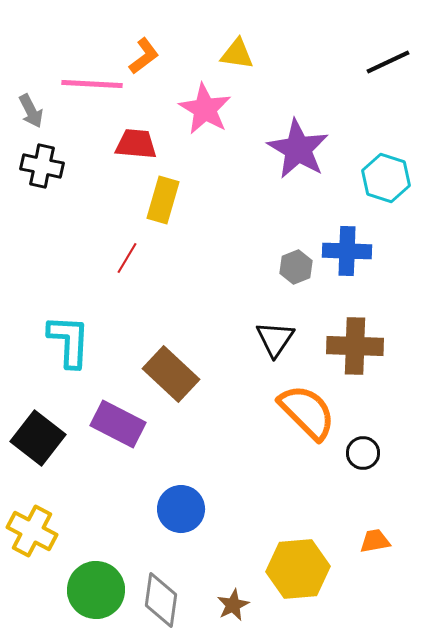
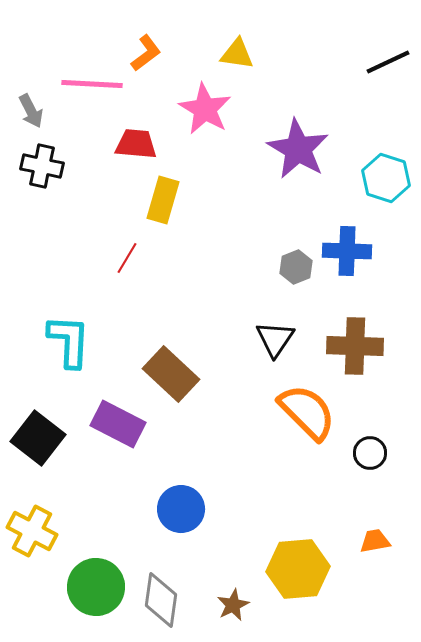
orange L-shape: moved 2 px right, 3 px up
black circle: moved 7 px right
green circle: moved 3 px up
